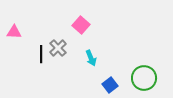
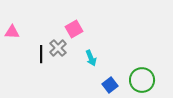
pink square: moved 7 px left, 4 px down; rotated 18 degrees clockwise
pink triangle: moved 2 px left
green circle: moved 2 px left, 2 px down
